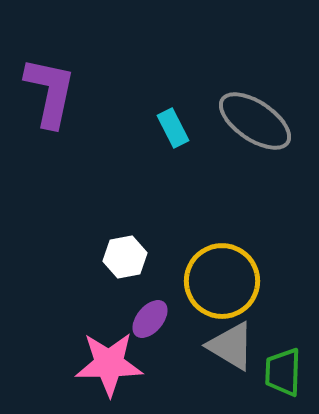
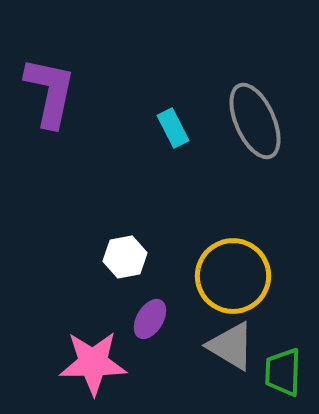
gray ellipse: rotated 32 degrees clockwise
yellow circle: moved 11 px right, 5 px up
purple ellipse: rotated 9 degrees counterclockwise
pink star: moved 16 px left, 1 px up
